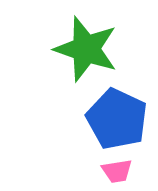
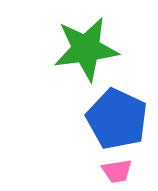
green star: rotated 26 degrees counterclockwise
